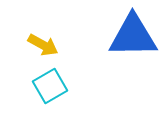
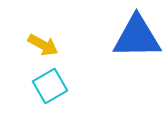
blue triangle: moved 4 px right, 1 px down
